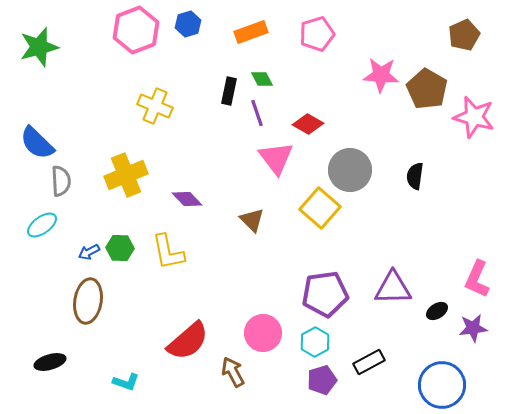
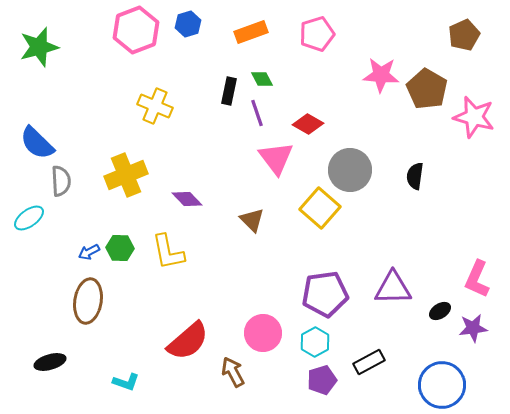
cyan ellipse at (42, 225): moved 13 px left, 7 px up
black ellipse at (437, 311): moved 3 px right
